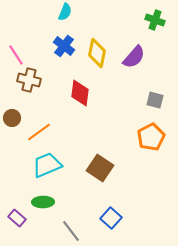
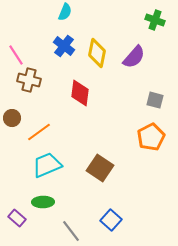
blue square: moved 2 px down
